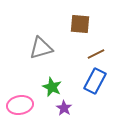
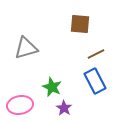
gray triangle: moved 15 px left
blue rectangle: rotated 55 degrees counterclockwise
